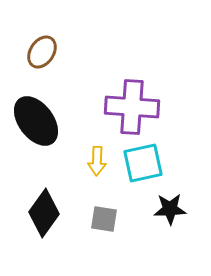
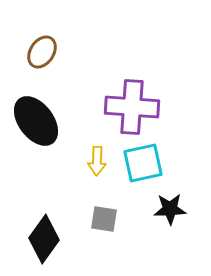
black diamond: moved 26 px down
